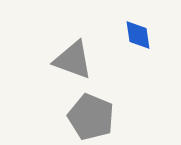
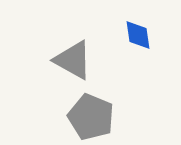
gray triangle: rotated 9 degrees clockwise
